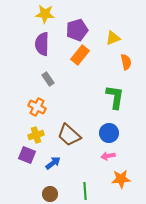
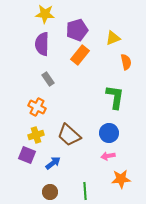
brown circle: moved 2 px up
